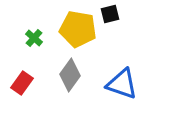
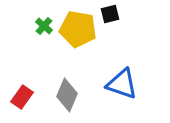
green cross: moved 10 px right, 12 px up
gray diamond: moved 3 px left, 20 px down; rotated 12 degrees counterclockwise
red rectangle: moved 14 px down
